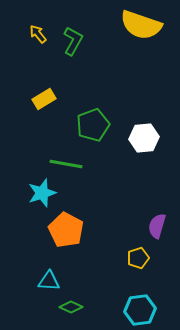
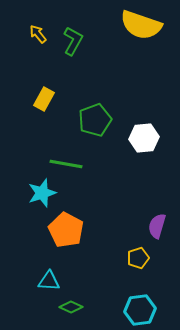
yellow rectangle: rotated 30 degrees counterclockwise
green pentagon: moved 2 px right, 5 px up
